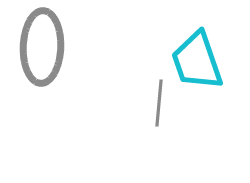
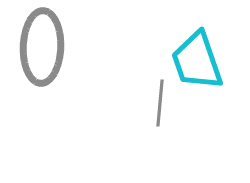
gray line: moved 1 px right
